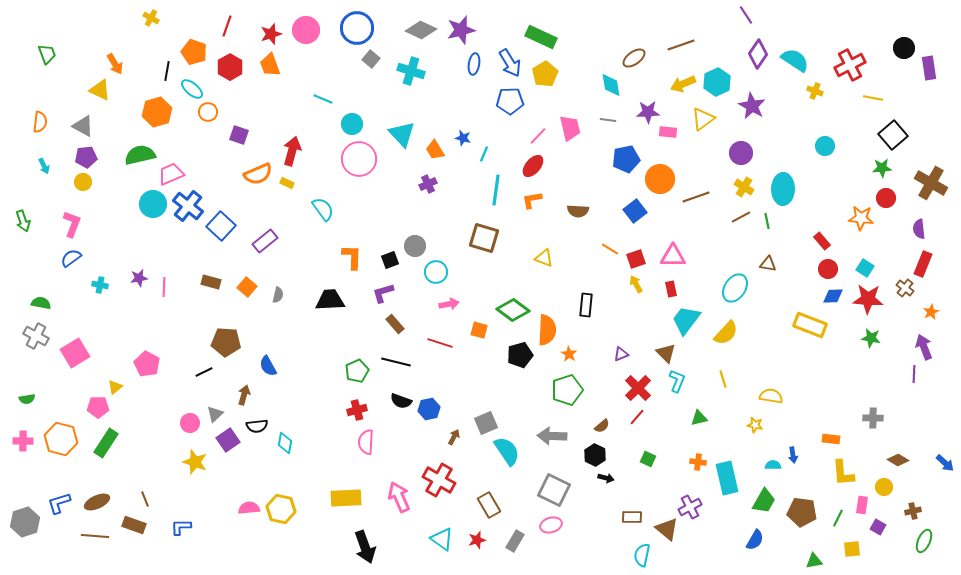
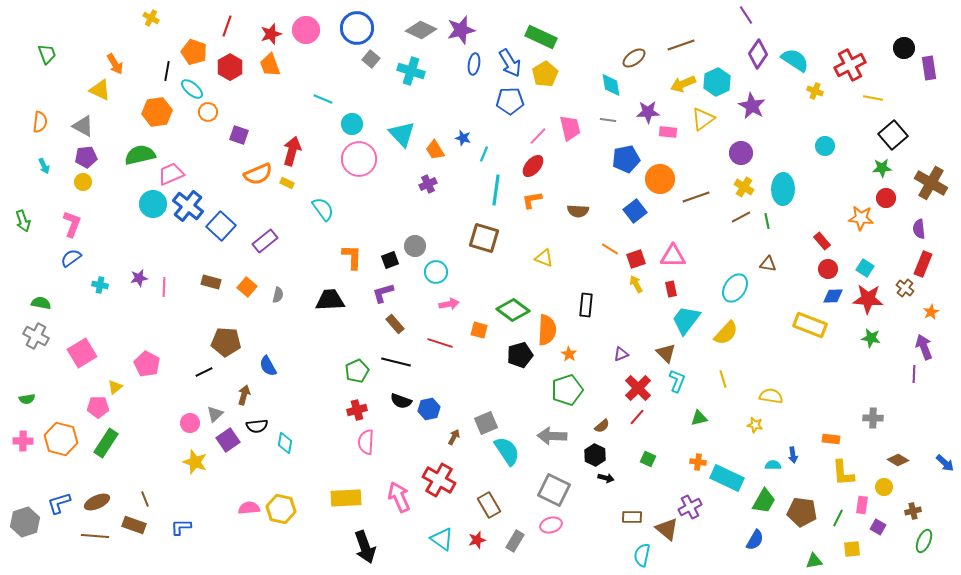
orange hexagon at (157, 112): rotated 8 degrees clockwise
pink square at (75, 353): moved 7 px right
cyan rectangle at (727, 478): rotated 52 degrees counterclockwise
